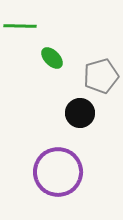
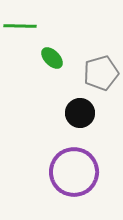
gray pentagon: moved 3 px up
purple circle: moved 16 px right
